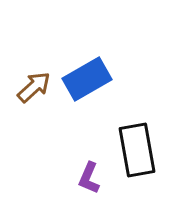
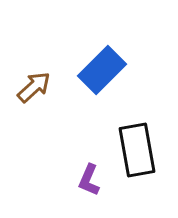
blue rectangle: moved 15 px right, 9 px up; rotated 15 degrees counterclockwise
purple L-shape: moved 2 px down
